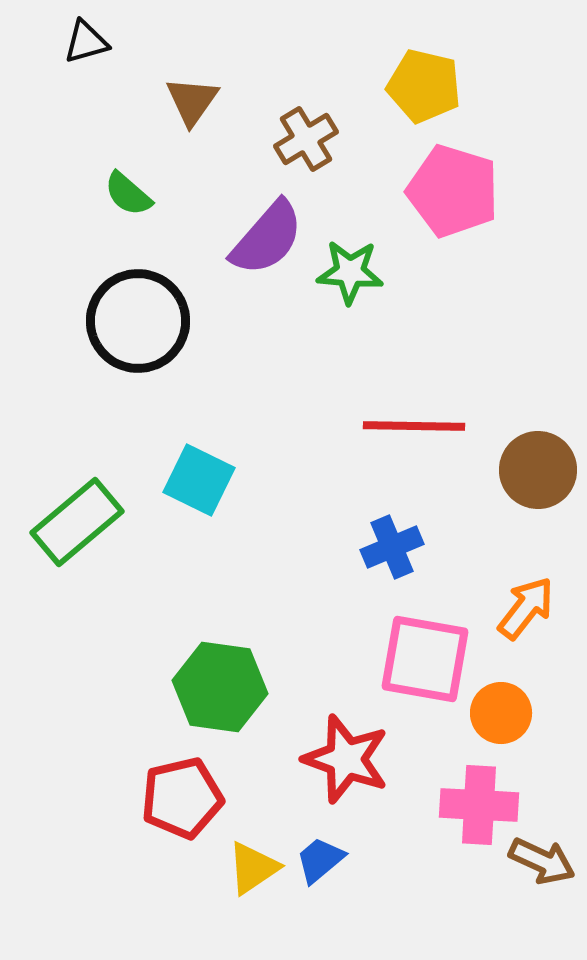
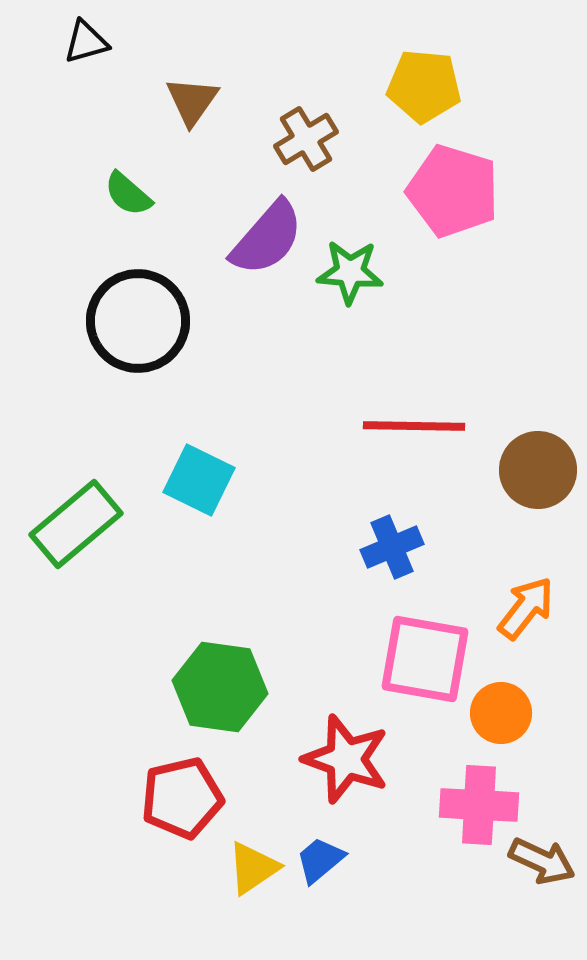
yellow pentagon: rotated 8 degrees counterclockwise
green rectangle: moved 1 px left, 2 px down
